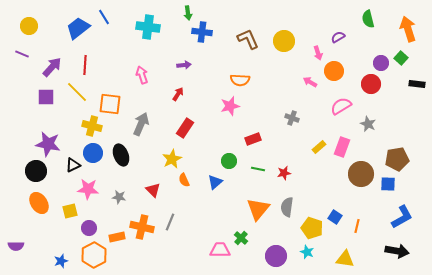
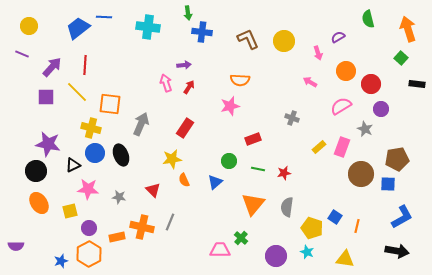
blue line at (104, 17): rotated 56 degrees counterclockwise
purple circle at (381, 63): moved 46 px down
orange circle at (334, 71): moved 12 px right
pink arrow at (142, 75): moved 24 px right, 8 px down
red arrow at (178, 94): moved 11 px right, 7 px up
gray star at (368, 124): moved 3 px left, 5 px down
yellow cross at (92, 126): moved 1 px left, 2 px down
blue circle at (93, 153): moved 2 px right
yellow star at (172, 159): rotated 18 degrees clockwise
orange triangle at (258, 209): moved 5 px left, 5 px up
orange hexagon at (94, 255): moved 5 px left, 1 px up
